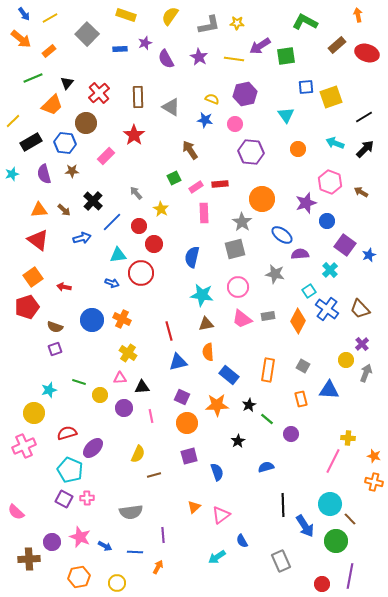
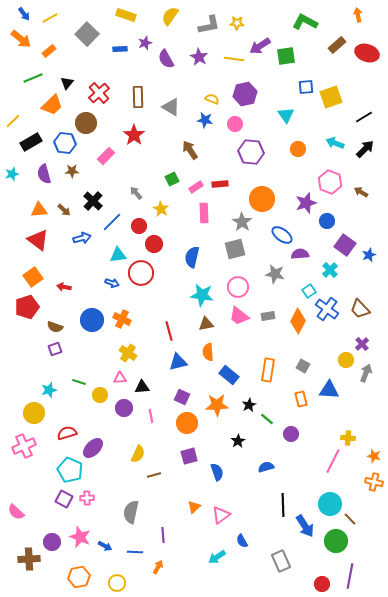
green square at (174, 178): moved 2 px left, 1 px down
pink trapezoid at (242, 319): moved 3 px left, 3 px up
gray semicircle at (131, 512): rotated 110 degrees clockwise
